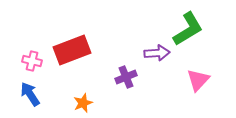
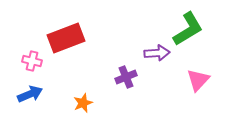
red rectangle: moved 6 px left, 12 px up
blue arrow: rotated 100 degrees clockwise
